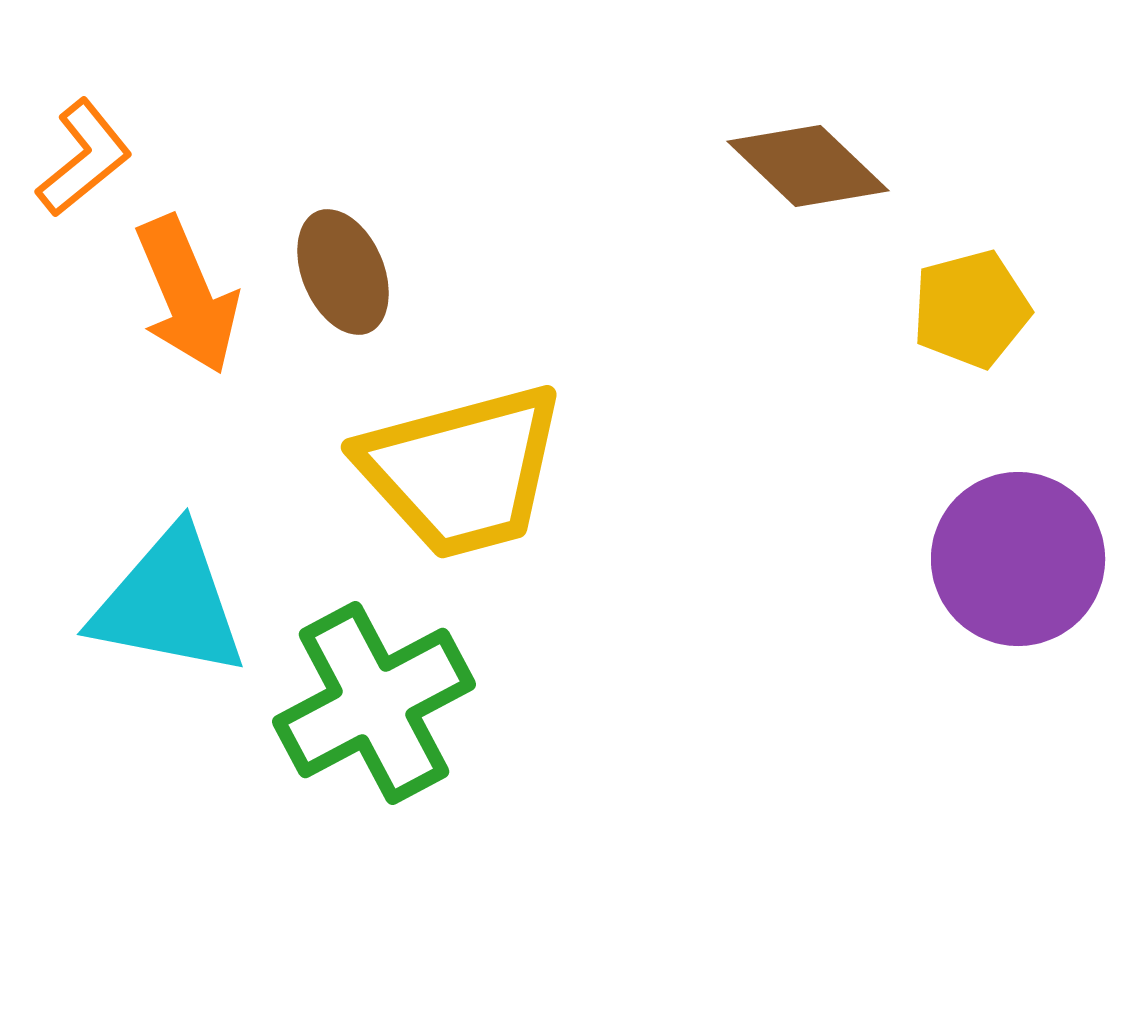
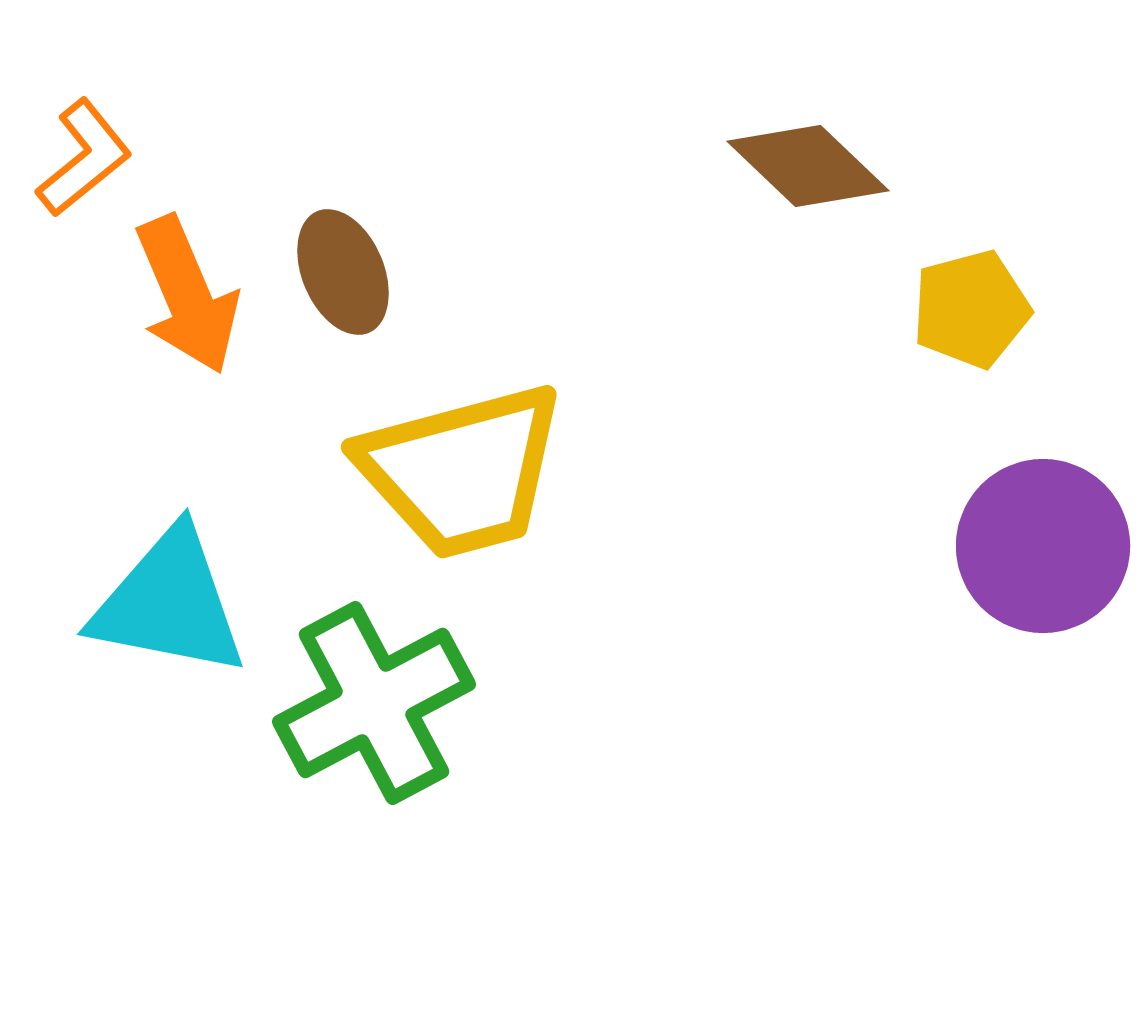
purple circle: moved 25 px right, 13 px up
